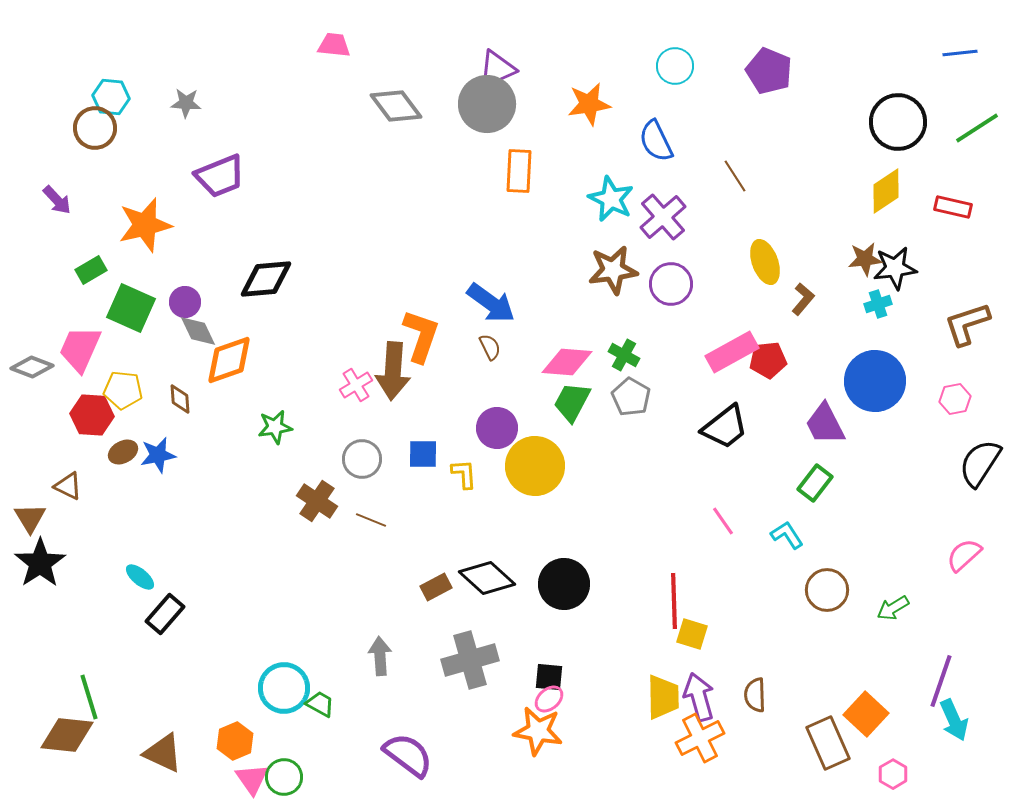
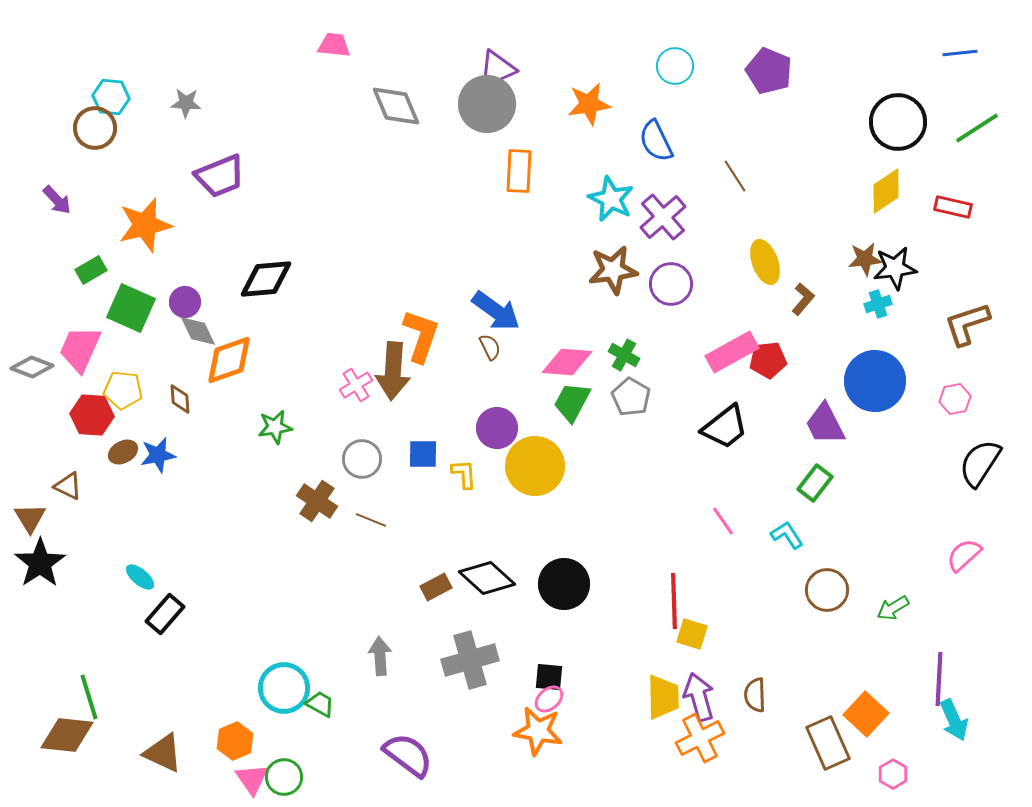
gray diamond at (396, 106): rotated 14 degrees clockwise
blue arrow at (491, 303): moved 5 px right, 8 px down
purple line at (941, 681): moved 2 px left, 2 px up; rotated 16 degrees counterclockwise
